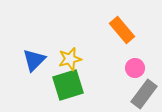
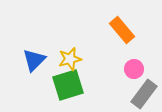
pink circle: moved 1 px left, 1 px down
